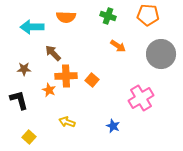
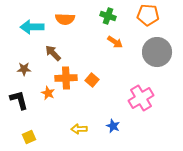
orange semicircle: moved 1 px left, 2 px down
orange arrow: moved 3 px left, 4 px up
gray circle: moved 4 px left, 2 px up
orange cross: moved 2 px down
orange star: moved 1 px left, 3 px down
yellow arrow: moved 12 px right, 7 px down; rotated 21 degrees counterclockwise
yellow square: rotated 24 degrees clockwise
